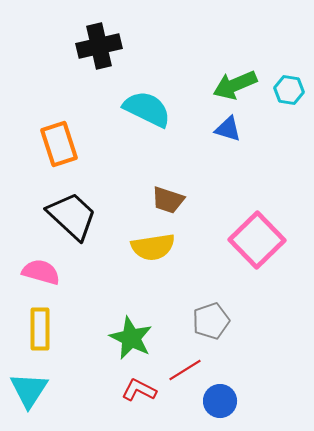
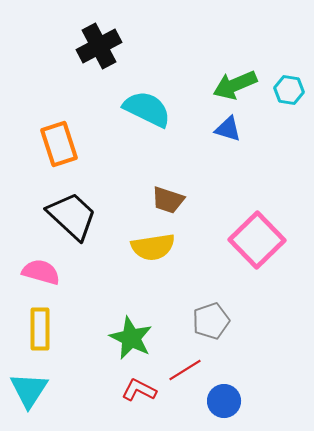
black cross: rotated 15 degrees counterclockwise
blue circle: moved 4 px right
